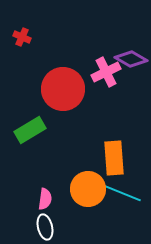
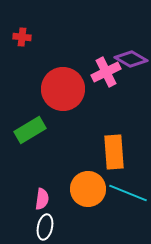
red cross: rotated 18 degrees counterclockwise
orange rectangle: moved 6 px up
cyan line: moved 6 px right
pink semicircle: moved 3 px left
white ellipse: rotated 25 degrees clockwise
